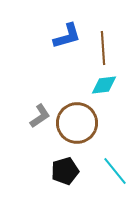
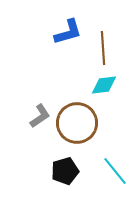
blue L-shape: moved 1 px right, 4 px up
